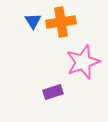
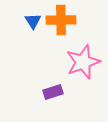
orange cross: moved 2 px up; rotated 8 degrees clockwise
